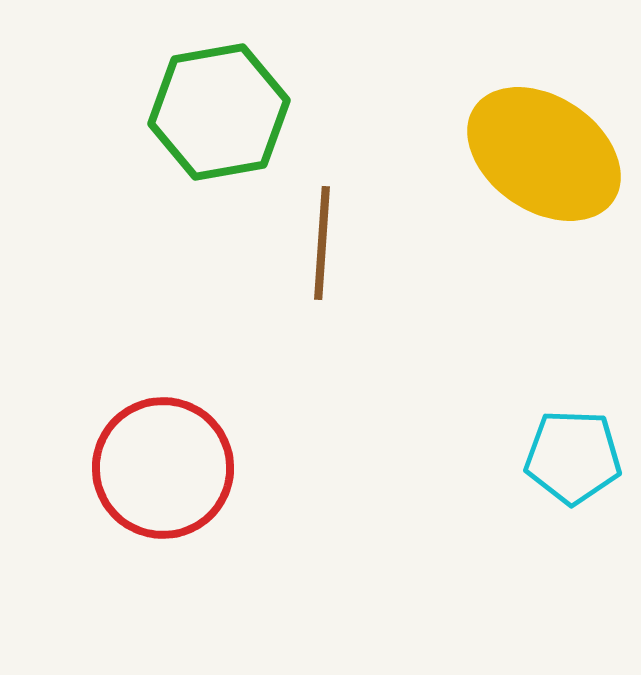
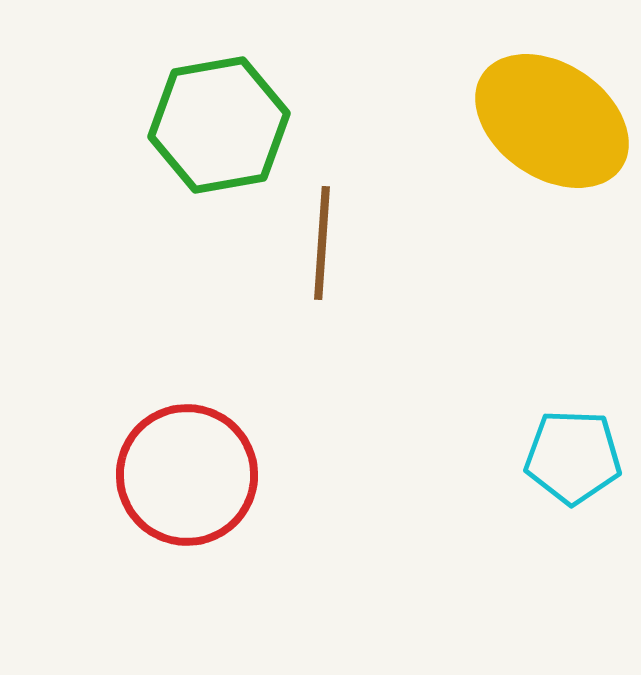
green hexagon: moved 13 px down
yellow ellipse: moved 8 px right, 33 px up
red circle: moved 24 px right, 7 px down
